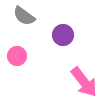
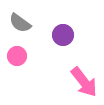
gray semicircle: moved 4 px left, 7 px down
